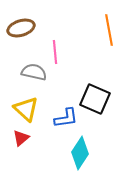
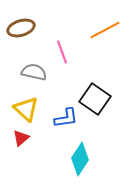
orange line: moved 4 px left; rotated 72 degrees clockwise
pink line: moved 7 px right; rotated 15 degrees counterclockwise
black square: rotated 12 degrees clockwise
cyan diamond: moved 6 px down
